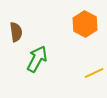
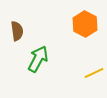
brown semicircle: moved 1 px right, 1 px up
green arrow: moved 1 px right
